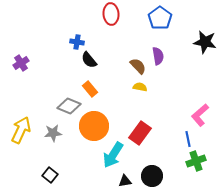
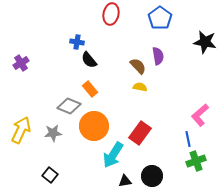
red ellipse: rotated 15 degrees clockwise
